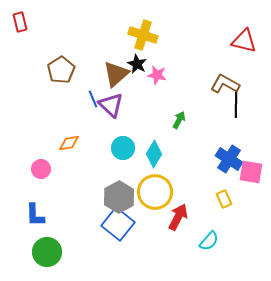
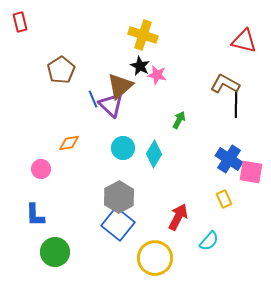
black star: moved 3 px right, 2 px down
brown triangle: moved 4 px right, 12 px down
yellow circle: moved 66 px down
green circle: moved 8 px right
